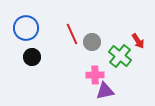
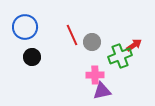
blue circle: moved 1 px left, 1 px up
red line: moved 1 px down
red arrow: moved 4 px left, 4 px down; rotated 91 degrees counterclockwise
green cross: rotated 30 degrees clockwise
purple triangle: moved 3 px left
